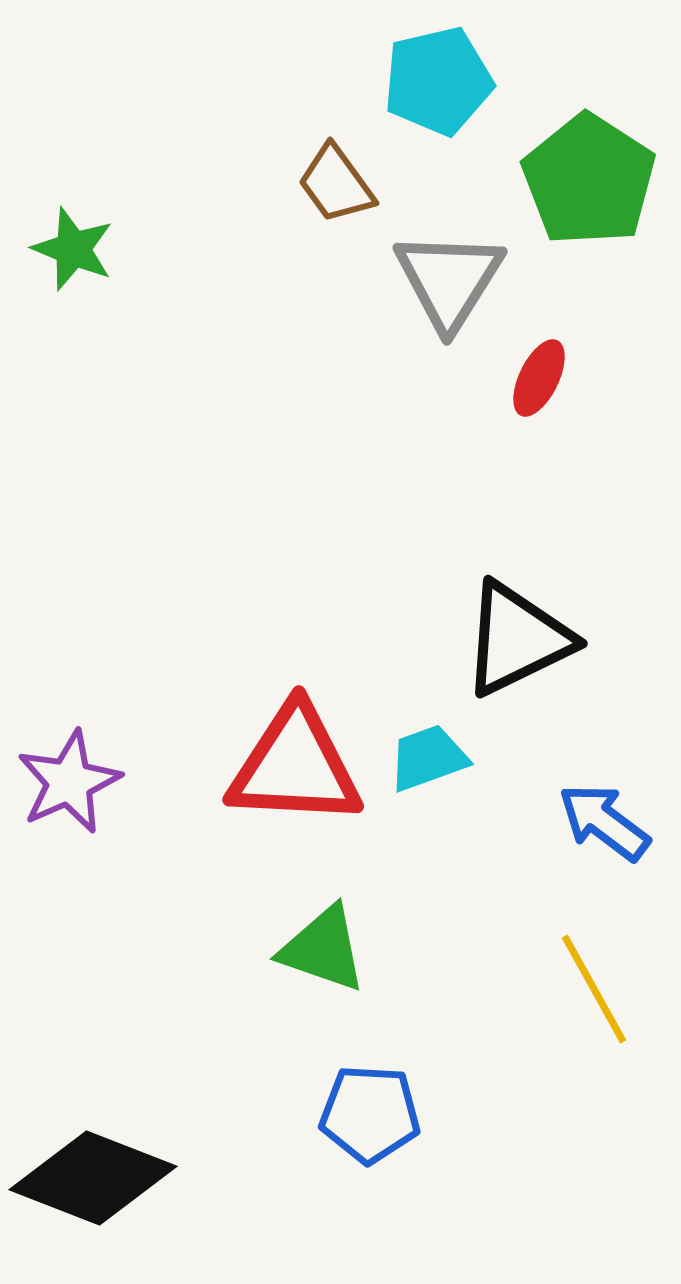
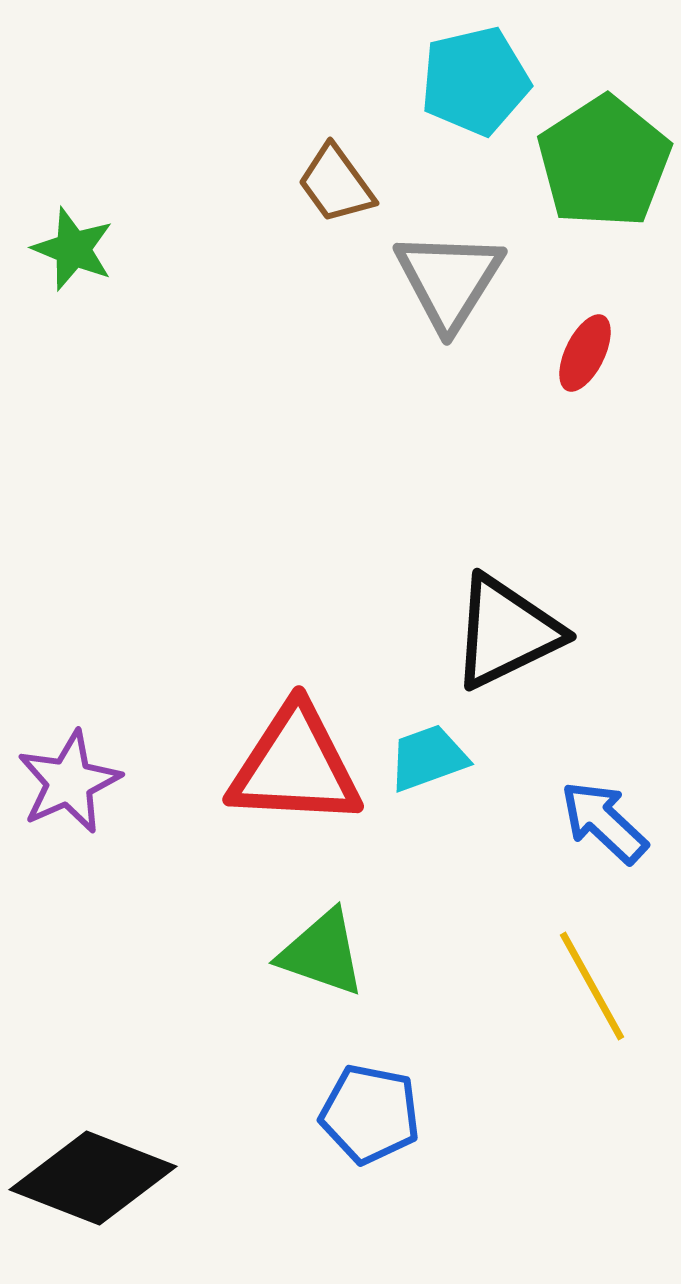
cyan pentagon: moved 37 px right
green pentagon: moved 15 px right, 18 px up; rotated 6 degrees clockwise
red ellipse: moved 46 px right, 25 px up
black triangle: moved 11 px left, 7 px up
blue arrow: rotated 6 degrees clockwise
green triangle: moved 1 px left, 4 px down
yellow line: moved 2 px left, 3 px up
blue pentagon: rotated 8 degrees clockwise
